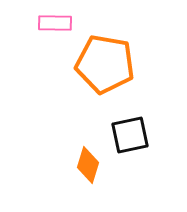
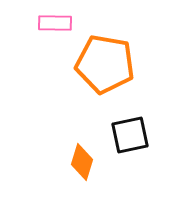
orange diamond: moved 6 px left, 3 px up
